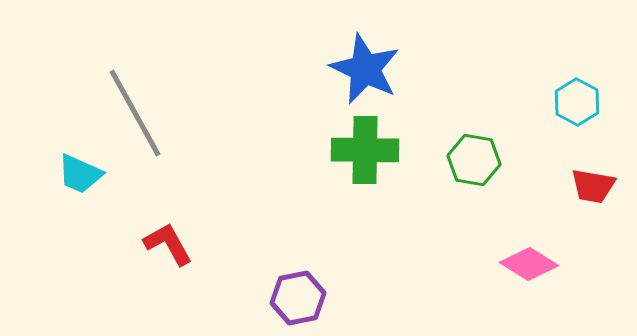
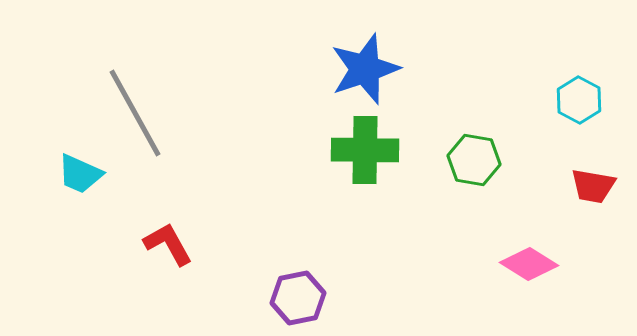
blue star: rotated 28 degrees clockwise
cyan hexagon: moved 2 px right, 2 px up
